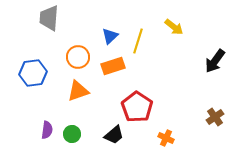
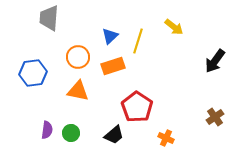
orange triangle: rotated 30 degrees clockwise
green circle: moved 1 px left, 1 px up
